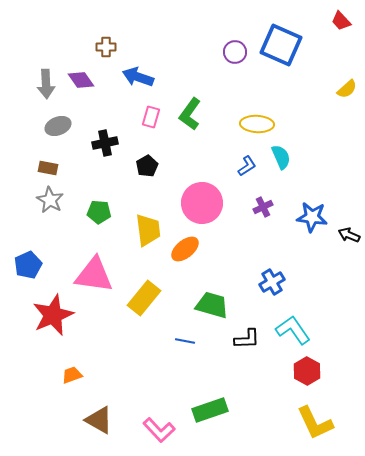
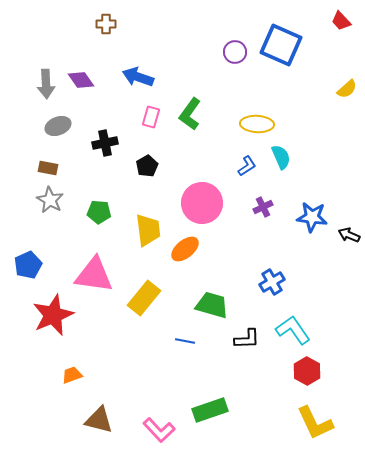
brown cross: moved 23 px up
brown triangle: rotated 16 degrees counterclockwise
